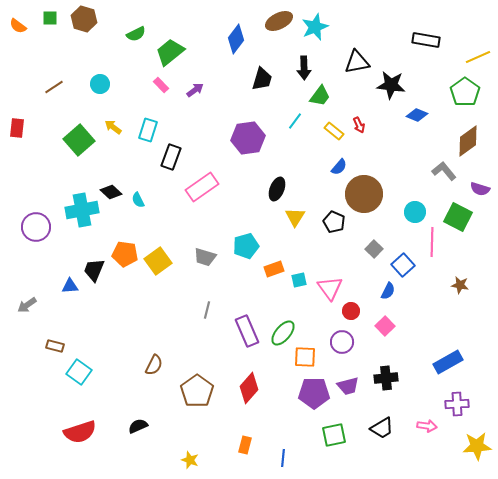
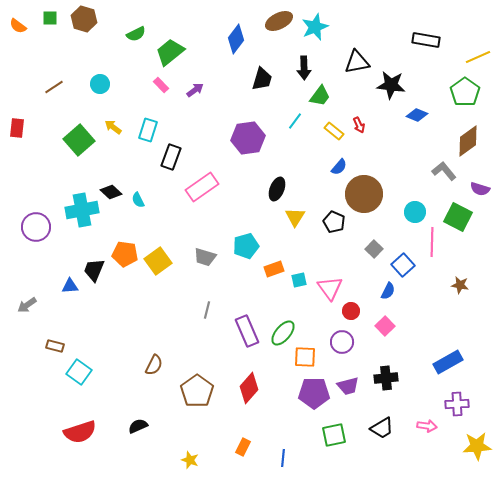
orange rectangle at (245, 445): moved 2 px left, 2 px down; rotated 12 degrees clockwise
